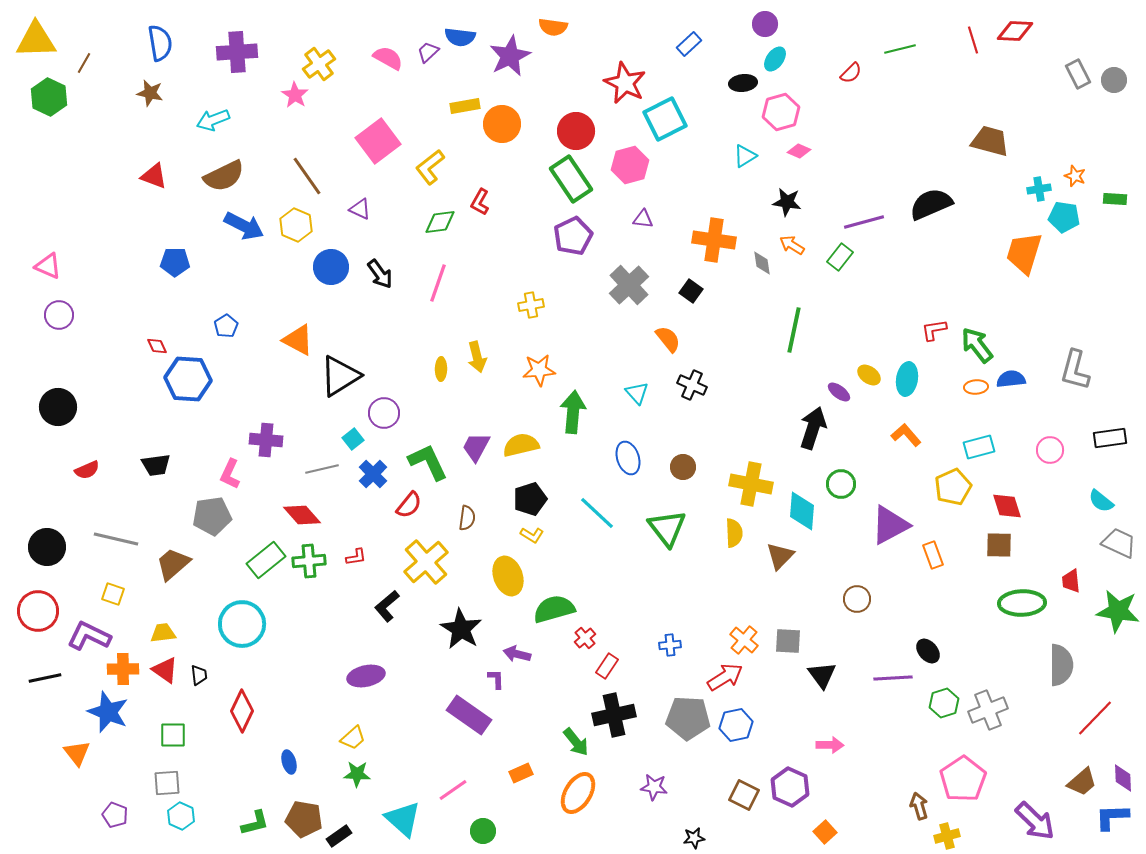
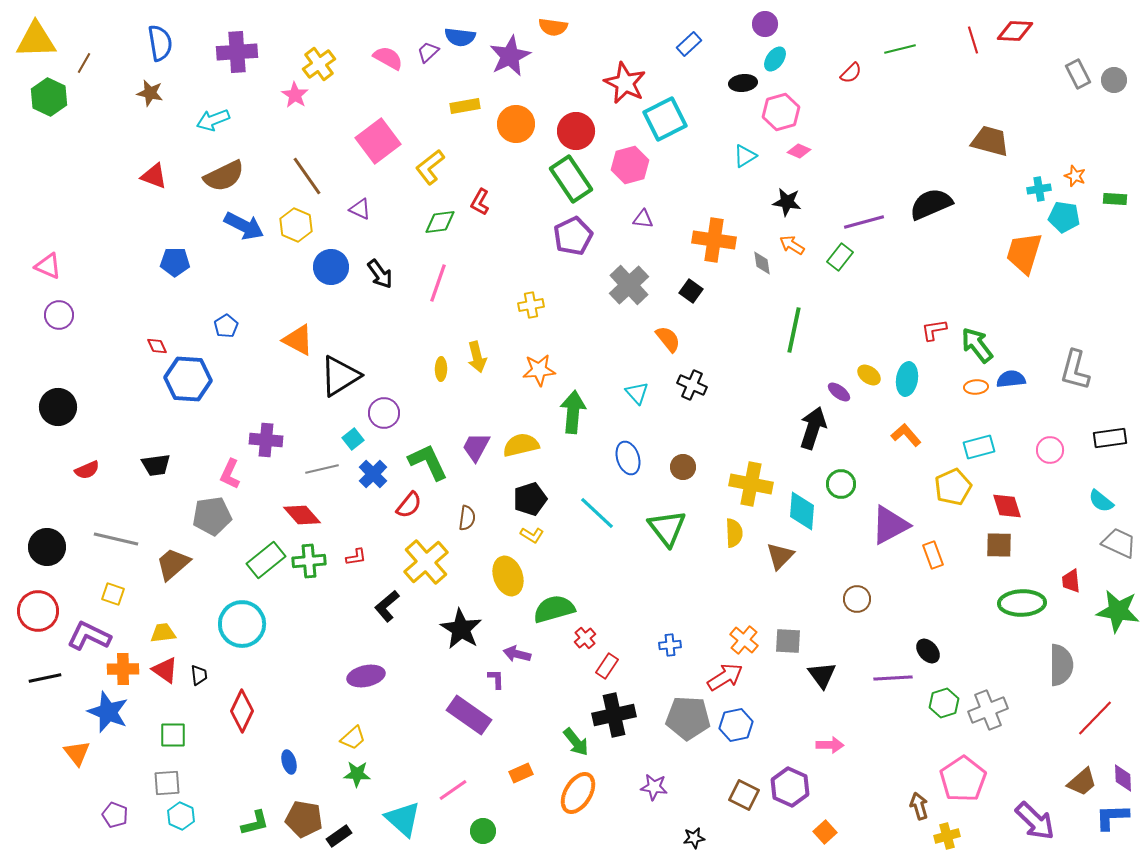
orange circle at (502, 124): moved 14 px right
